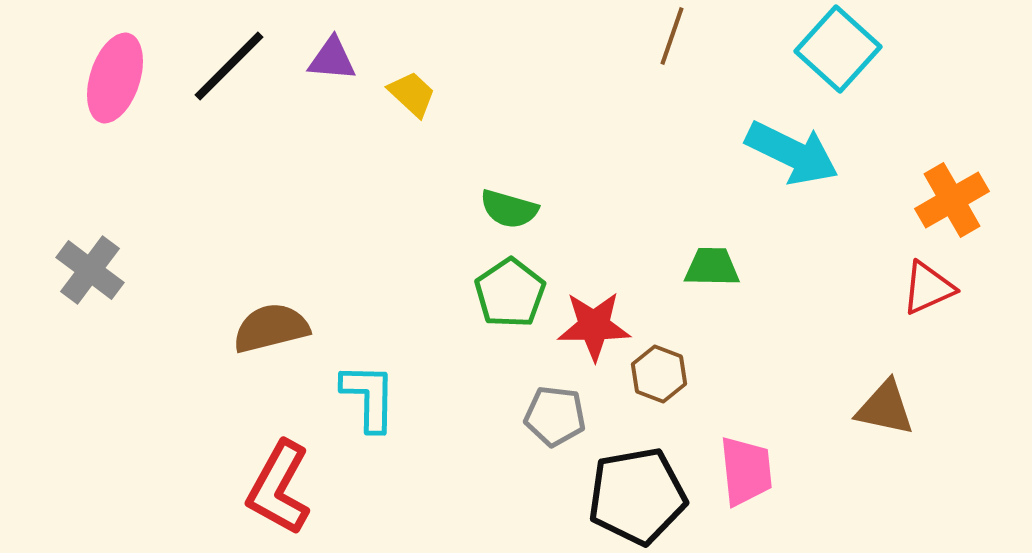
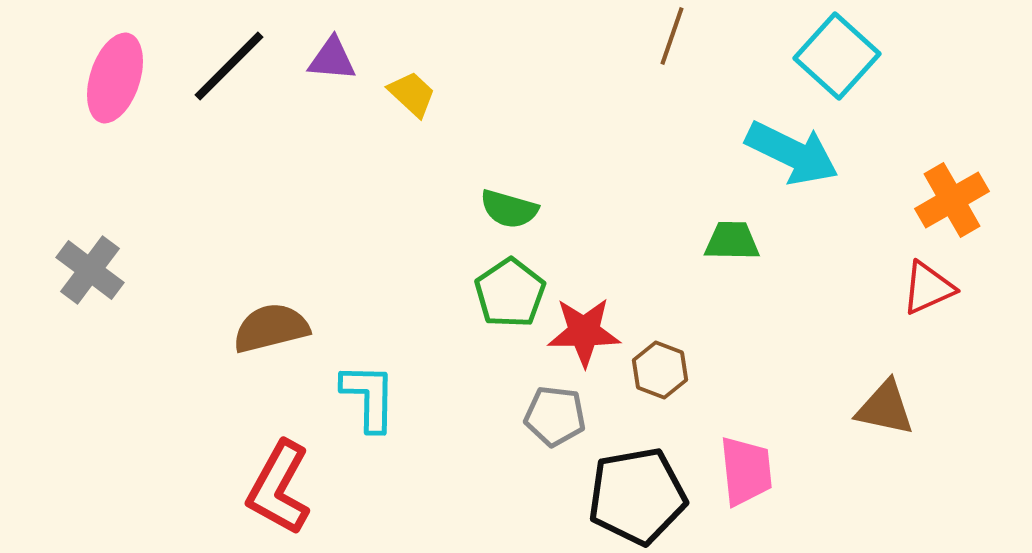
cyan square: moved 1 px left, 7 px down
green trapezoid: moved 20 px right, 26 px up
red star: moved 10 px left, 6 px down
brown hexagon: moved 1 px right, 4 px up
